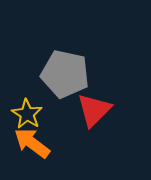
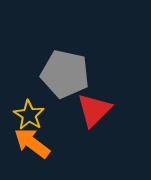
yellow star: moved 2 px right, 1 px down
